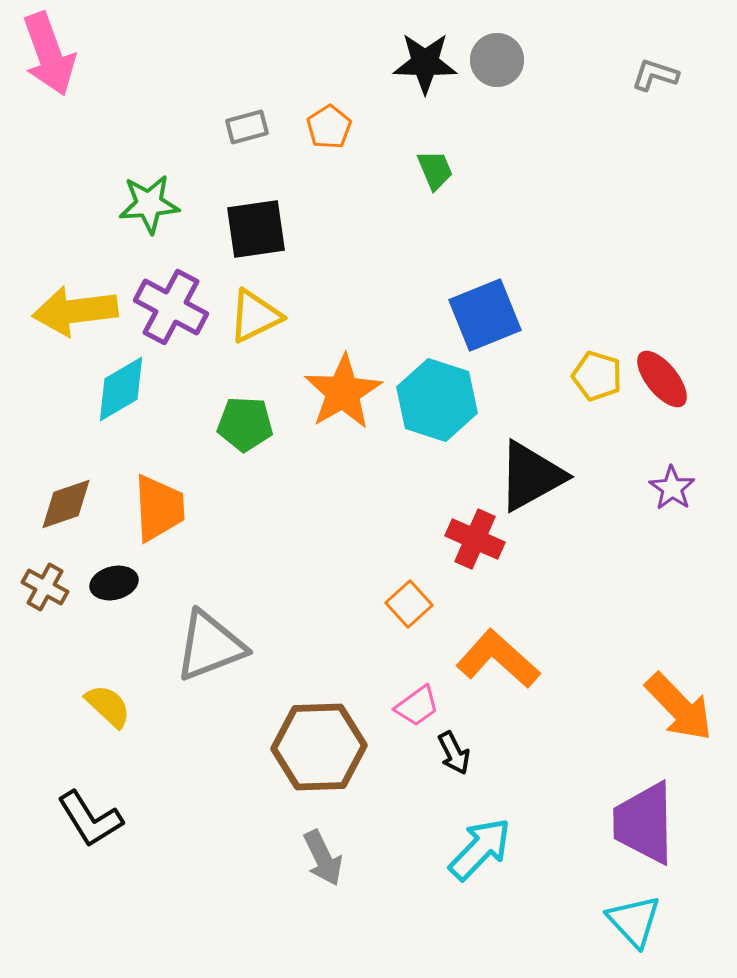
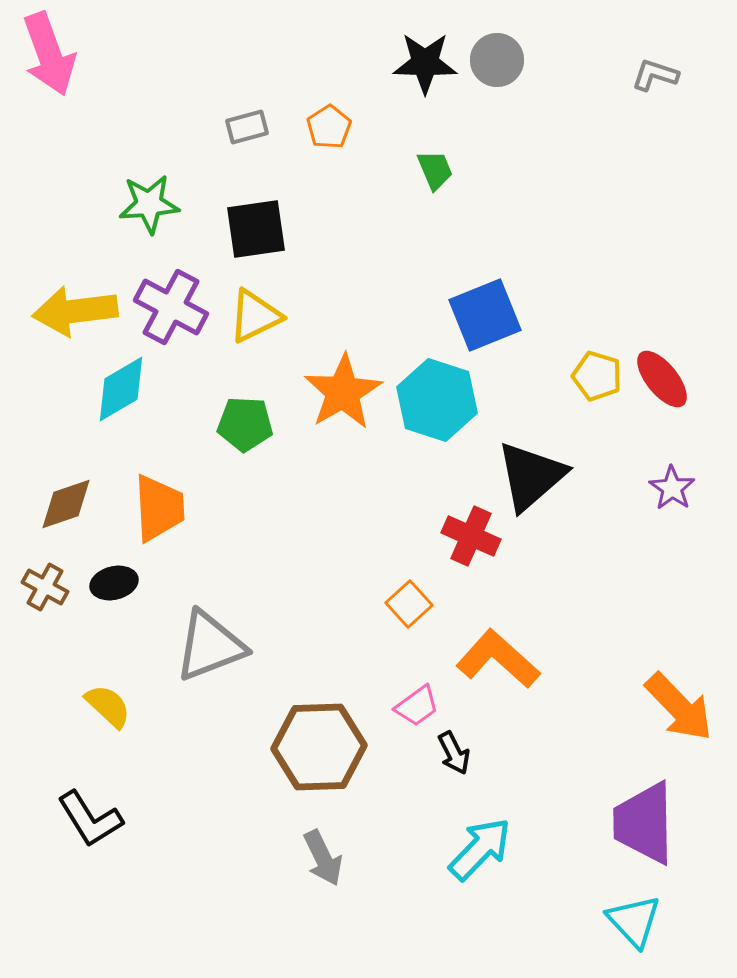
black triangle: rotated 12 degrees counterclockwise
red cross: moved 4 px left, 3 px up
